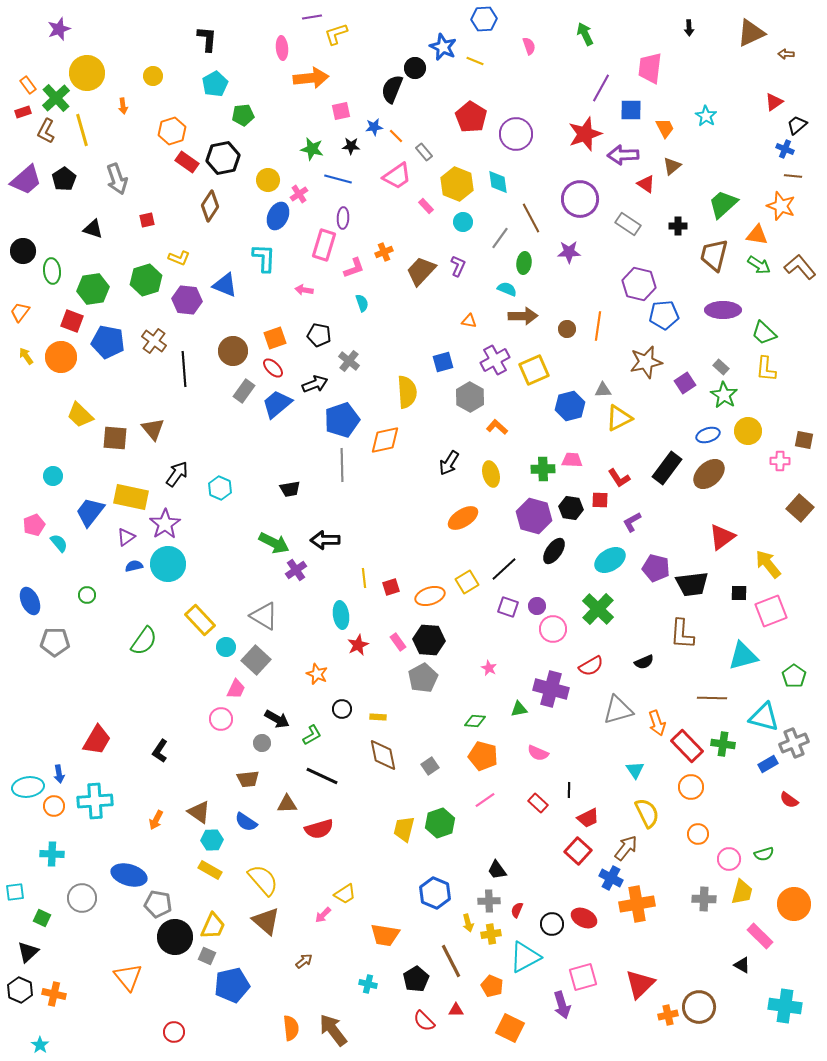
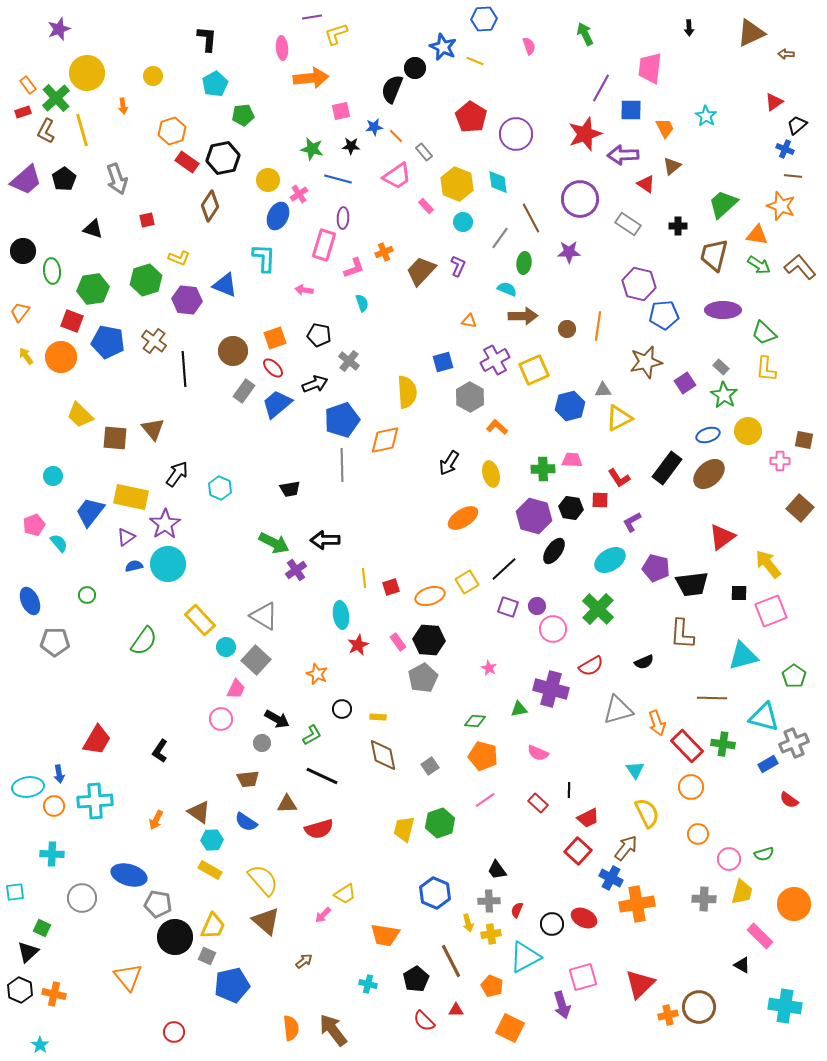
green square at (42, 918): moved 10 px down
